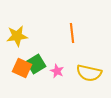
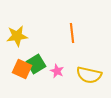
orange square: moved 1 px down
yellow semicircle: moved 2 px down
